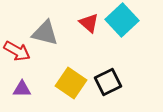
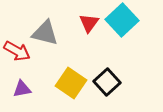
red triangle: rotated 25 degrees clockwise
black square: moved 1 px left; rotated 16 degrees counterclockwise
purple triangle: rotated 12 degrees counterclockwise
